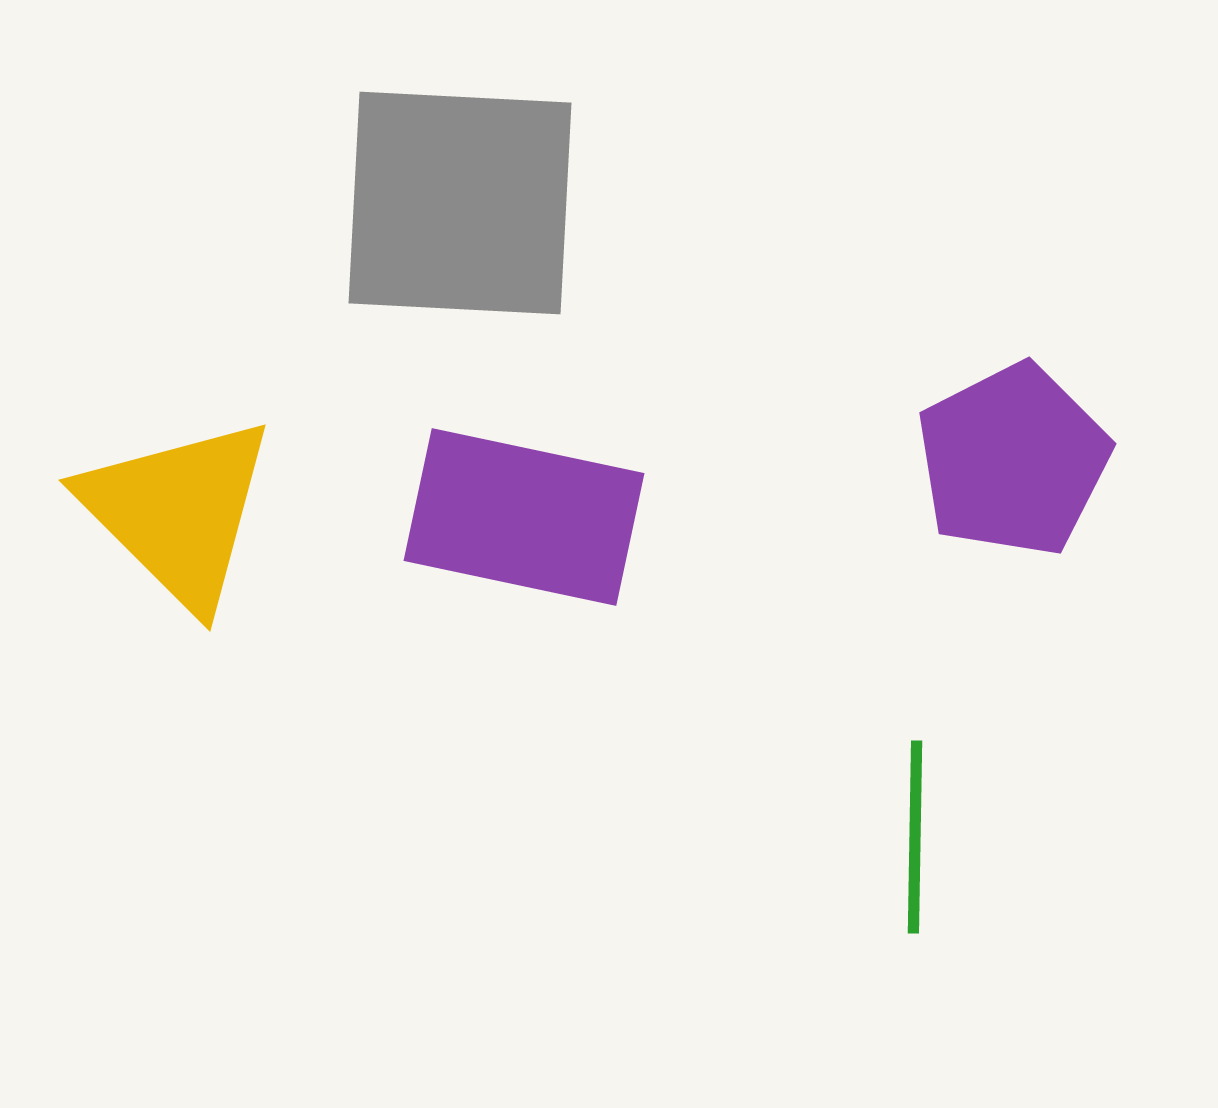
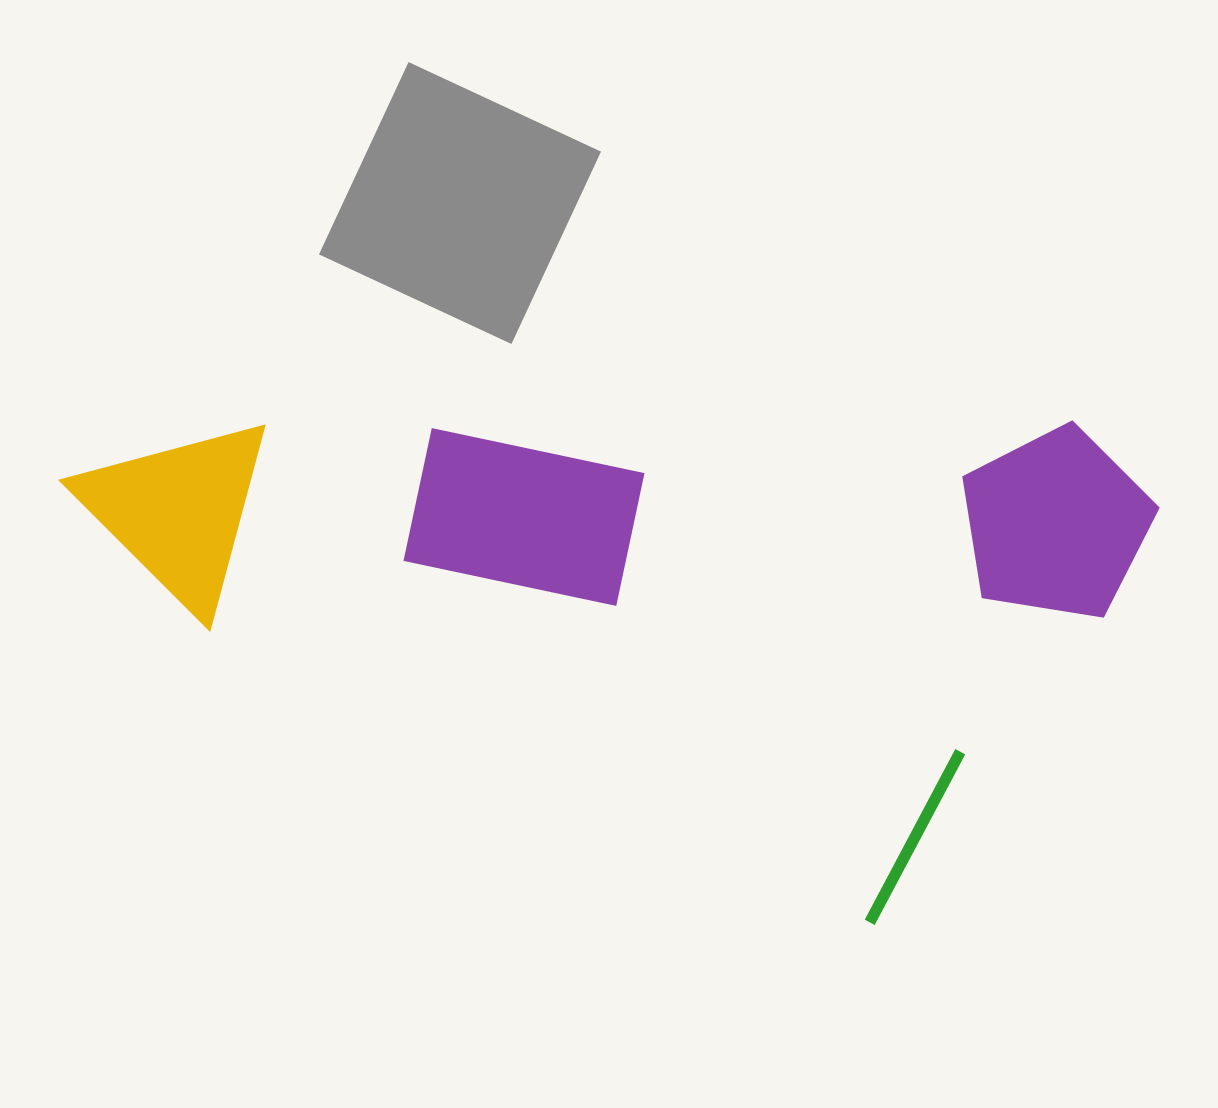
gray square: rotated 22 degrees clockwise
purple pentagon: moved 43 px right, 64 px down
green line: rotated 27 degrees clockwise
